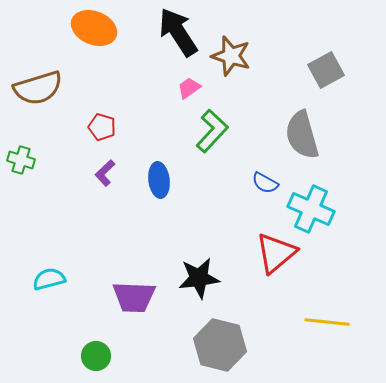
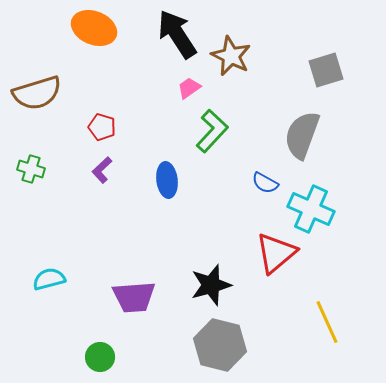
black arrow: moved 1 px left, 2 px down
brown star: rotated 9 degrees clockwise
gray square: rotated 12 degrees clockwise
brown semicircle: moved 1 px left, 5 px down
gray semicircle: rotated 36 degrees clockwise
green cross: moved 10 px right, 9 px down
purple L-shape: moved 3 px left, 3 px up
blue ellipse: moved 8 px right
black star: moved 12 px right, 7 px down; rotated 9 degrees counterclockwise
purple trapezoid: rotated 6 degrees counterclockwise
yellow line: rotated 60 degrees clockwise
green circle: moved 4 px right, 1 px down
